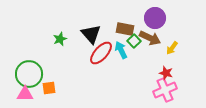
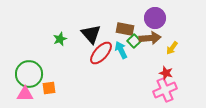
brown arrow: rotated 30 degrees counterclockwise
